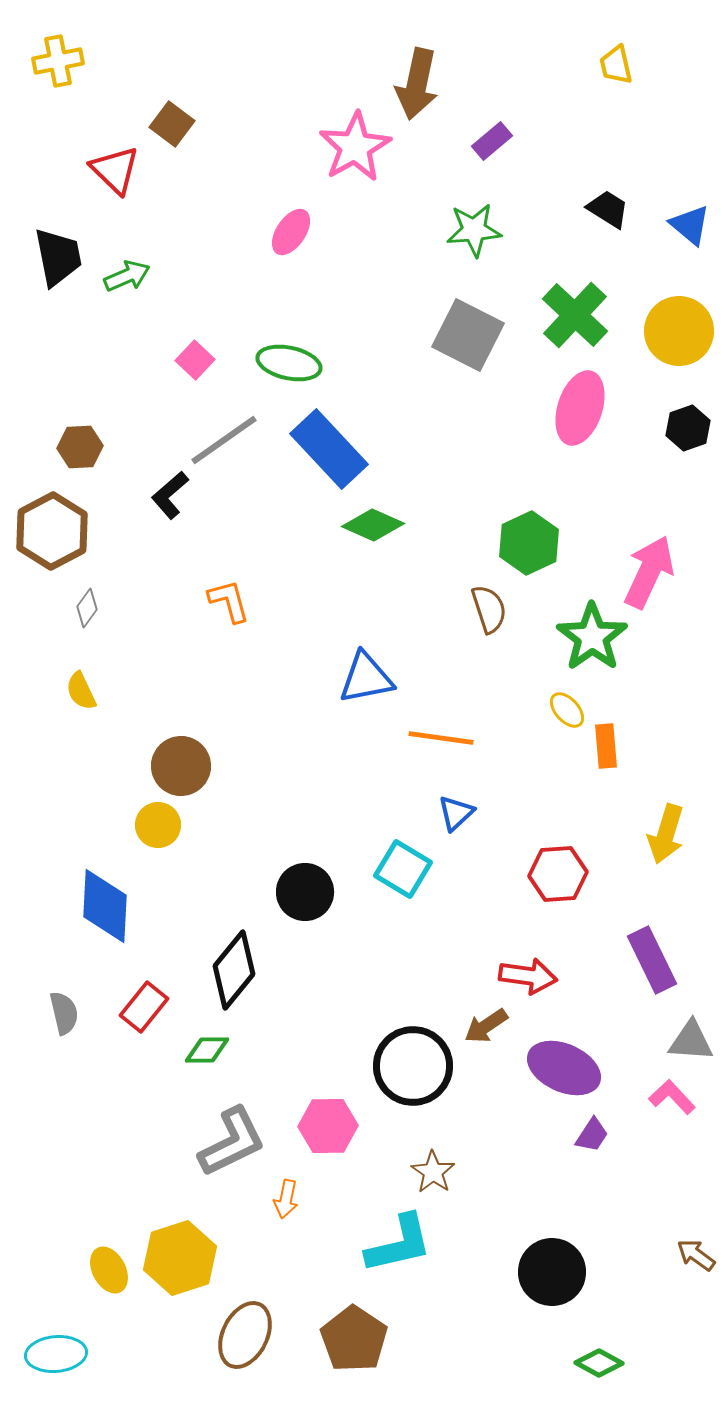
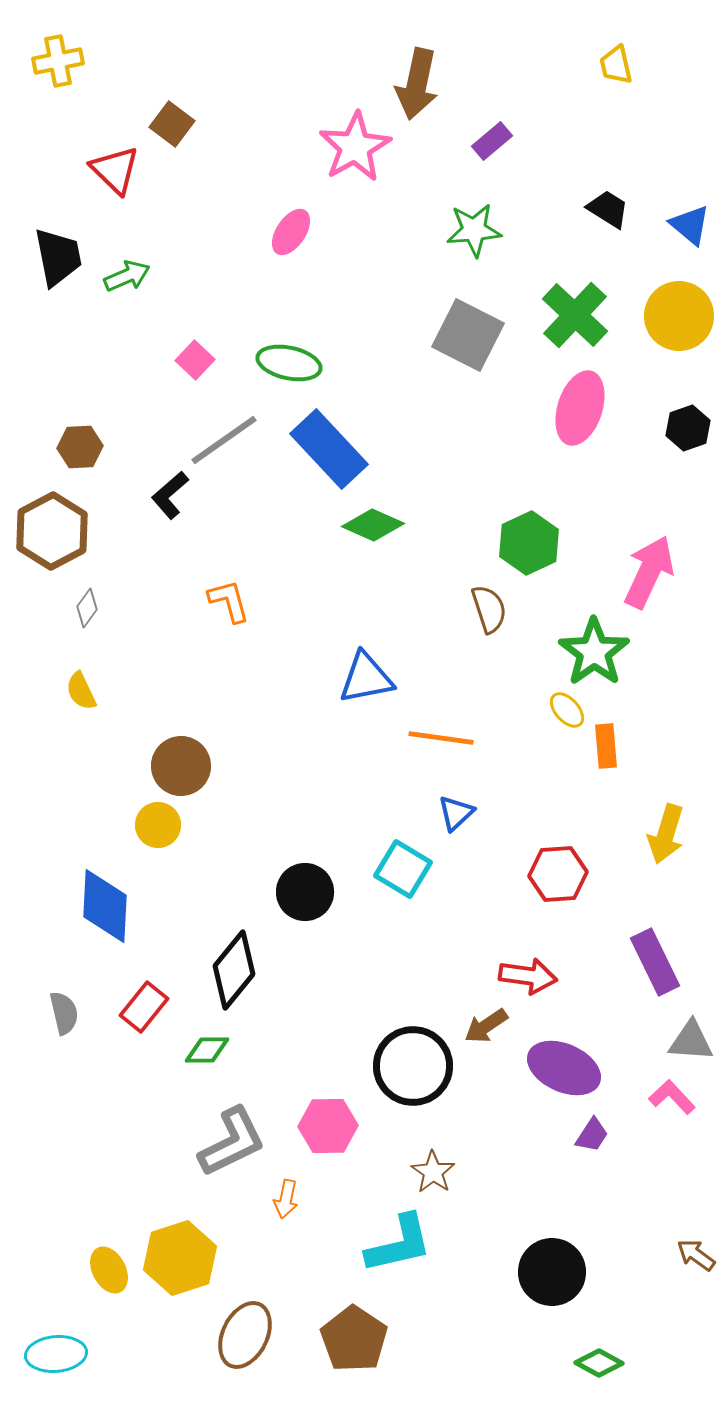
yellow circle at (679, 331): moved 15 px up
green star at (592, 637): moved 2 px right, 15 px down
purple rectangle at (652, 960): moved 3 px right, 2 px down
